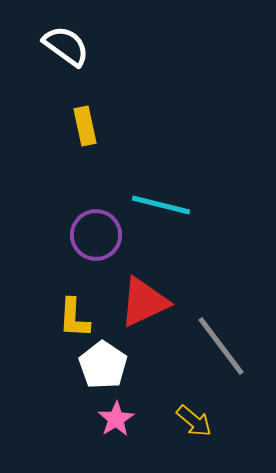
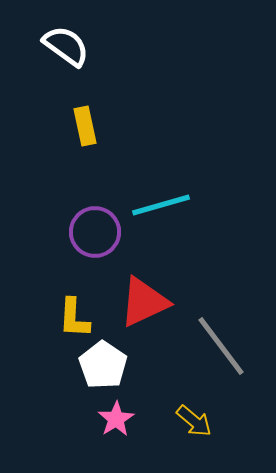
cyan line: rotated 30 degrees counterclockwise
purple circle: moved 1 px left, 3 px up
